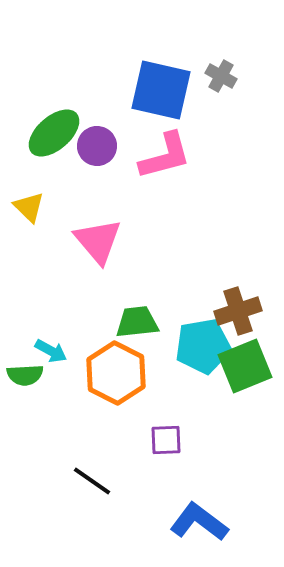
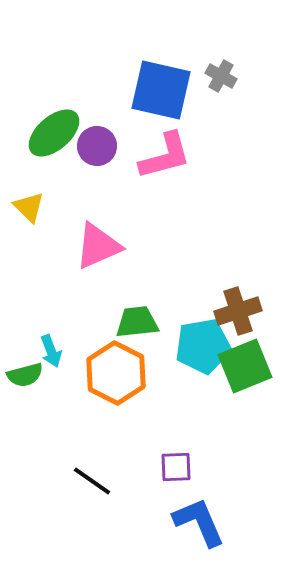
pink triangle: moved 5 px down; rotated 46 degrees clockwise
cyan arrow: rotated 40 degrees clockwise
green semicircle: rotated 12 degrees counterclockwise
purple square: moved 10 px right, 27 px down
blue L-shape: rotated 30 degrees clockwise
